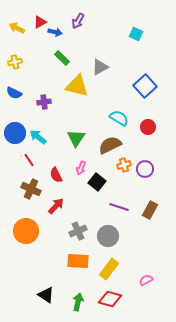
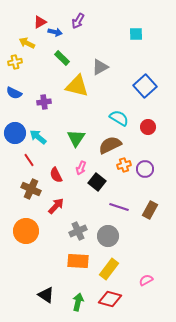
yellow arrow: moved 10 px right, 15 px down
cyan square: rotated 24 degrees counterclockwise
